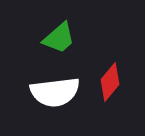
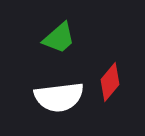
white semicircle: moved 4 px right, 5 px down
